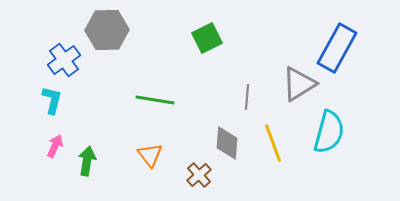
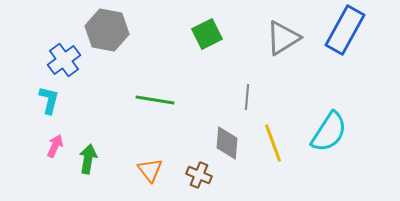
gray hexagon: rotated 12 degrees clockwise
green square: moved 4 px up
blue rectangle: moved 8 px right, 18 px up
gray triangle: moved 16 px left, 46 px up
cyan L-shape: moved 3 px left
cyan semicircle: rotated 18 degrees clockwise
orange triangle: moved 15 px down
green arrow: moved 1 px right, 2 px up
brown cross: rotated 25 degrees counterclockwise
